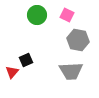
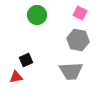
pink square: moved 13 px right, 2 px up
red triangle: moved 4 px right, 5 px down; rotated 40 degrees clockwise
